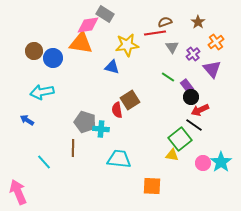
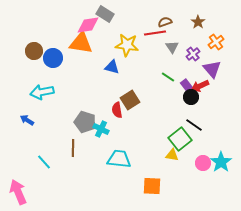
yellow star: rotated 15 degrees clockwise
red arrow: moved 24 px up
cyan cross: rotated 21 degrees clockwise
